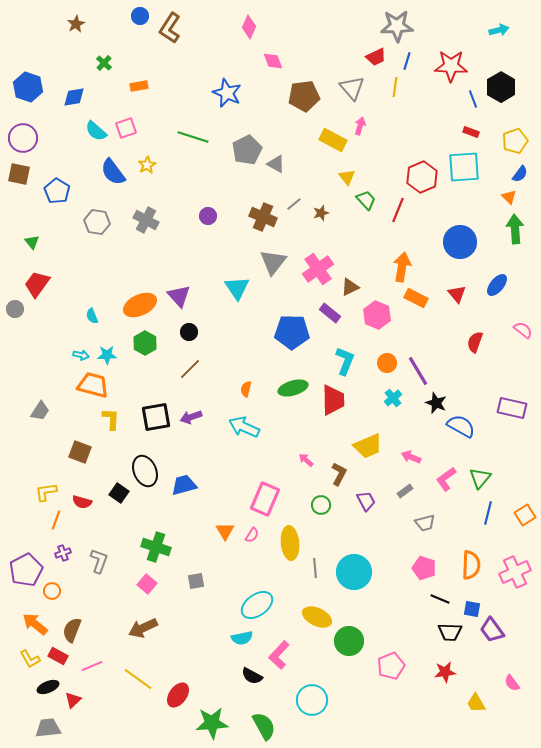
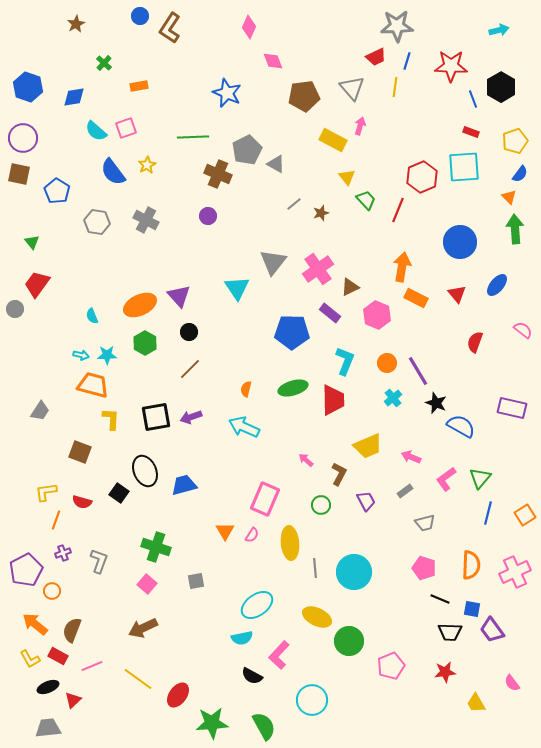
green line at (193, 137): rotated 20 degrees counterclockwise
brown cross at (263, 217): moved 45 px left, 43 px up
